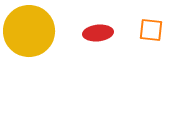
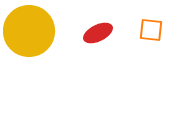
red ellipse: rotated 20 degrees counterclockwise
